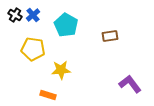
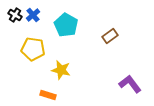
brown rectangle: rotated 28 degrees counterclockwise
yellow star: rotated 18 degrees clockwise
